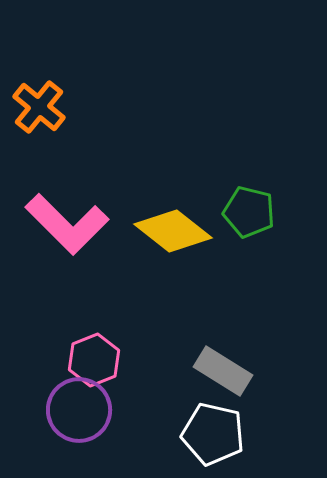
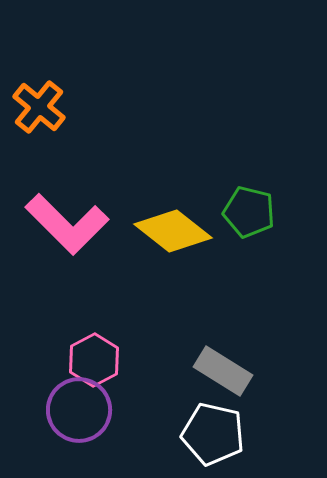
pink hexagon: rotated 6 degrees counterclockwise
